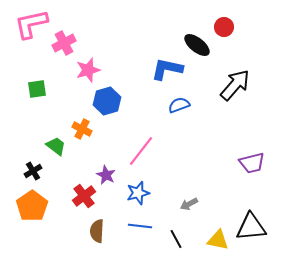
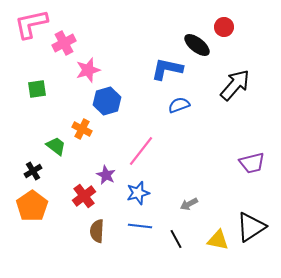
black triangle: rotated 28 degrees counterclockwise
